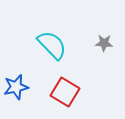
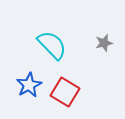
gray star: rotated 18 degrees counterclockwise
blue star: moved 13 px right, 2 px up; rotated 15 degrees counterclockwise
